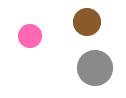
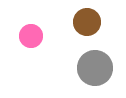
pink circle: moved 1 px right
